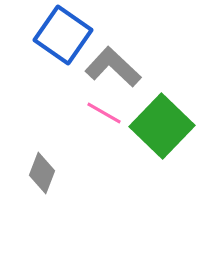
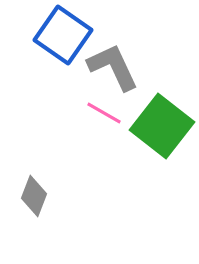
gray L-shape: rotated 22 degrees clockwise
green square: rotated 6 degrees counterclockwise
gray diamond: moved 8 px left, 23 px down
